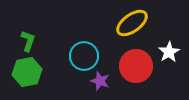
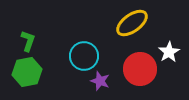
red circle: moved 4 px right, 3 px down
